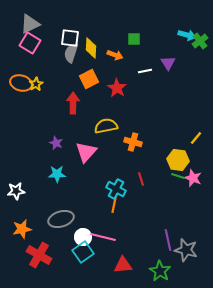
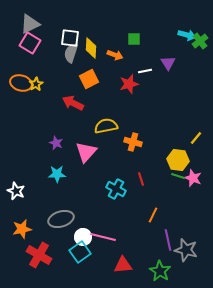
red star: moved 12 px right, 4 px up; rotated 24 degrees clockwise
red arrow: rotated 65 degrees counterclockwise
white star: rotated 30 degrees clockwise
orange line: moved 39 px right, 10 px down; rotated 14 degrees clockwise
cyan square: moved 3 px left
